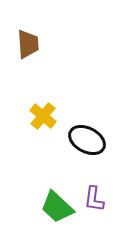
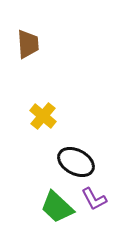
black ellipse: moved 11 px left, 22 px down
purple L-shape: rotated 36 degrees counterclockwise
